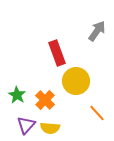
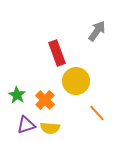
purple triangle: rotated 30 degrees clockwise
